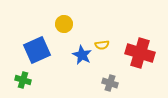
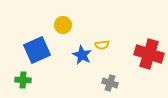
yellow circle: moved 1 px left, 1 px down
red cross: moved 9 px right, 1 px down
green cross: rotated 14 degrees counterclockwise
